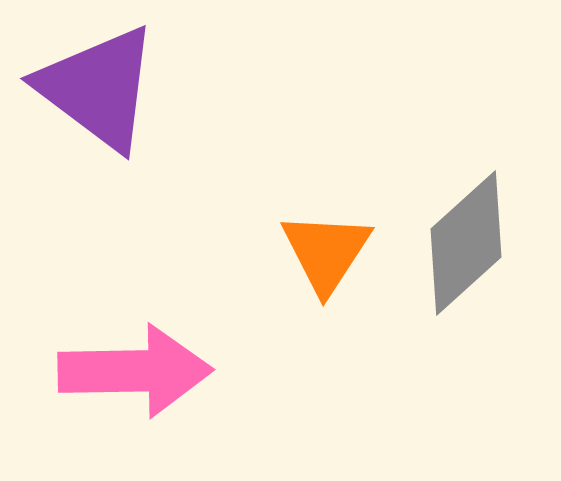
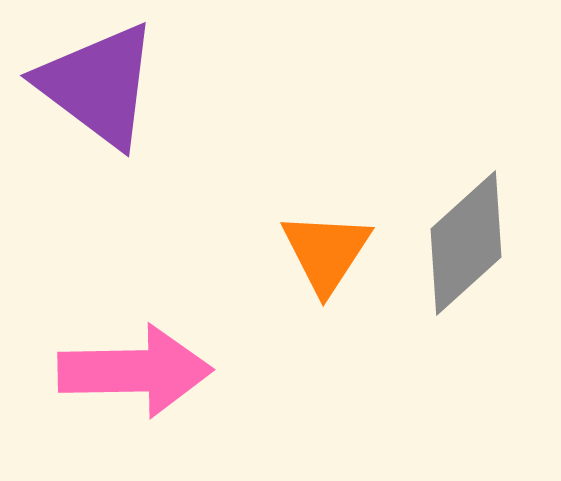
purple triangle: moved 3 px up
